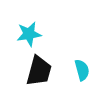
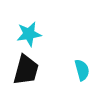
black trapezoid: moved 13 px left, 1 px up
